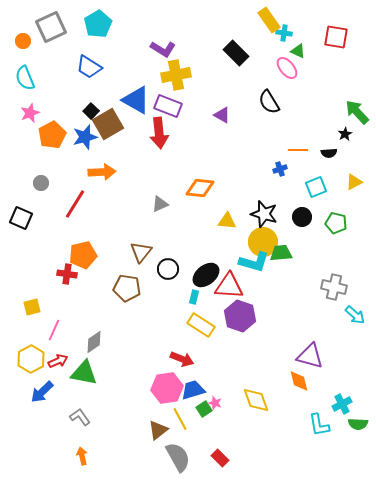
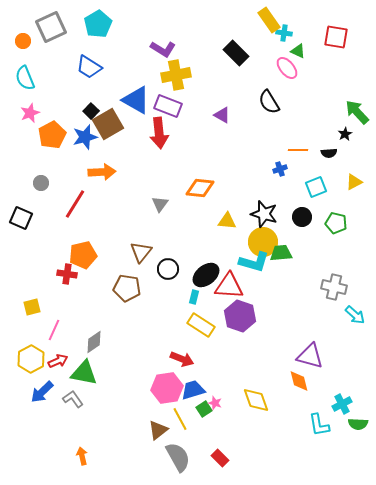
gray triangle at (160, 204): rotated 30 degrees counterclockwise
gray L-shape at (80, 417): moved 7 px left, 18 px up
